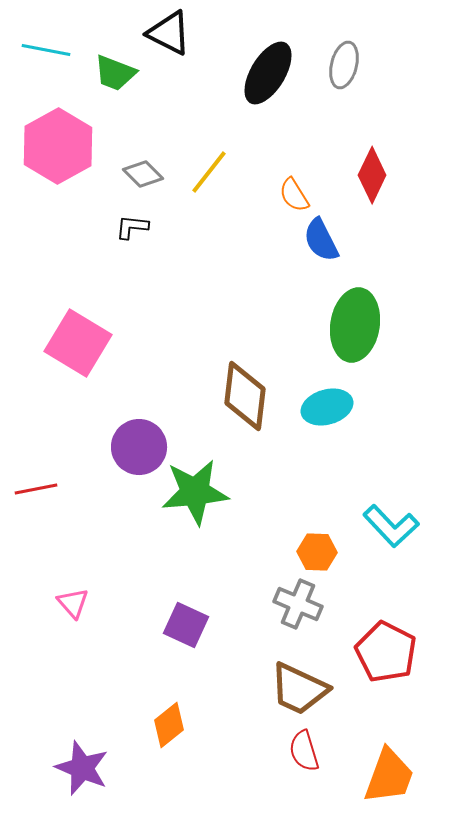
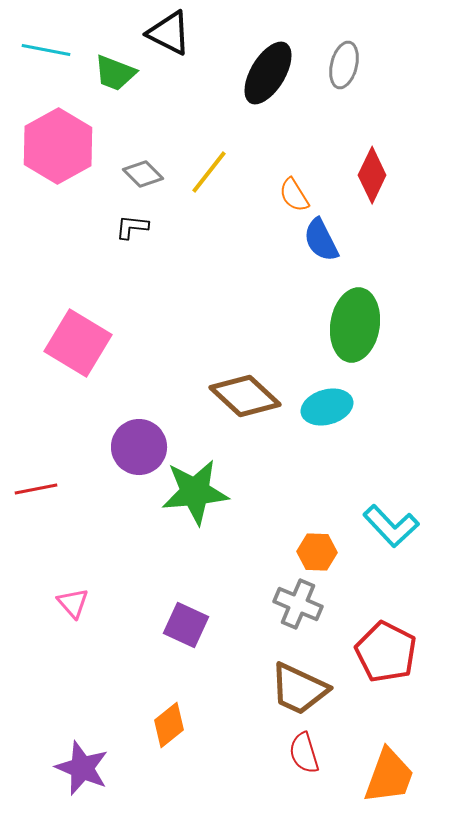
brown diamond: rotated 54 degrees counterclockwise
red semicircle: moved 2 px down
